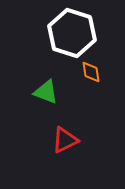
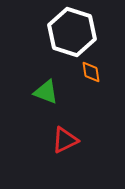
white hexagon: moved 1 px up
